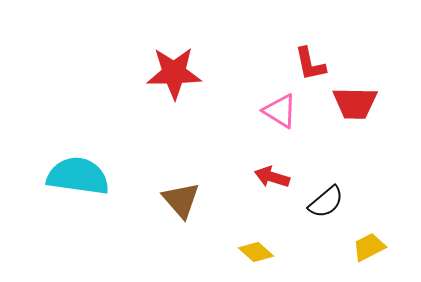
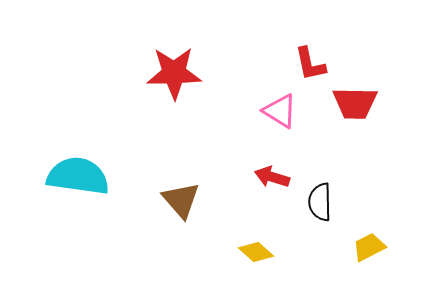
black semicircle: moved 6 px left; rotated 129 degrees clockwise
